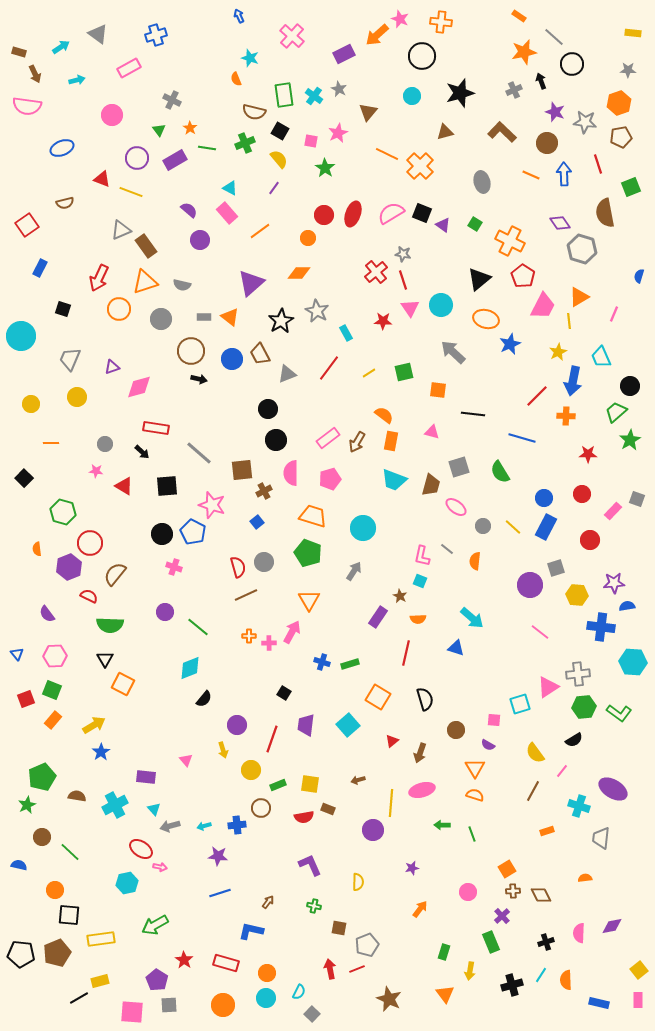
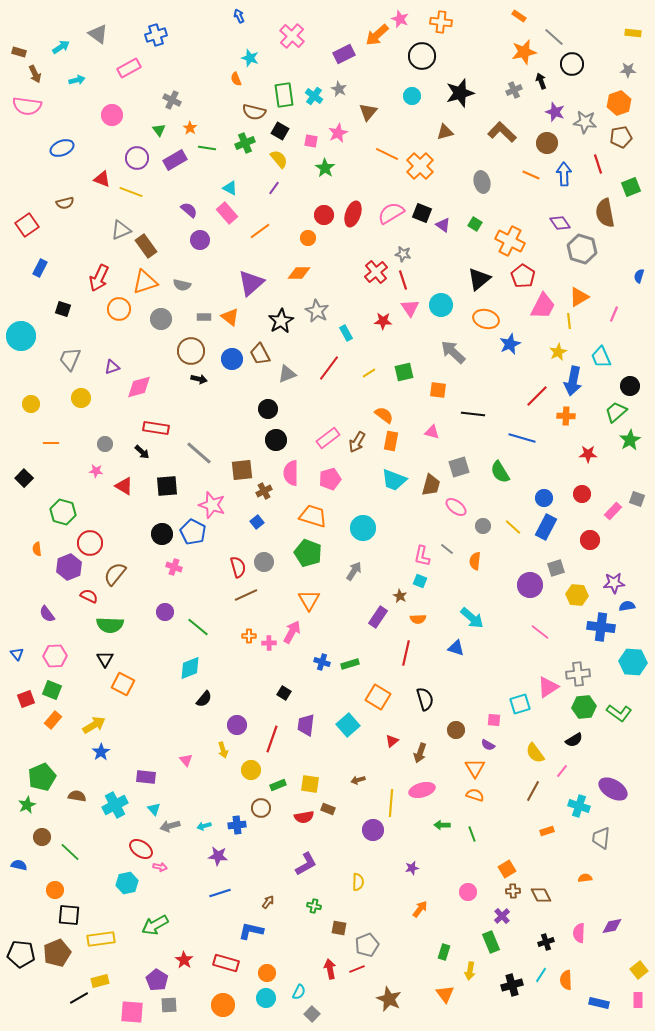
yellow circle at (77, 397): moved 4 px right, 1 px down
purple L-shape at (310, 865): moved 4 px left, 1 px up; rotated 85 degrees clockwise
